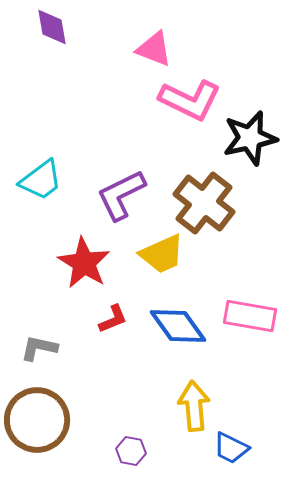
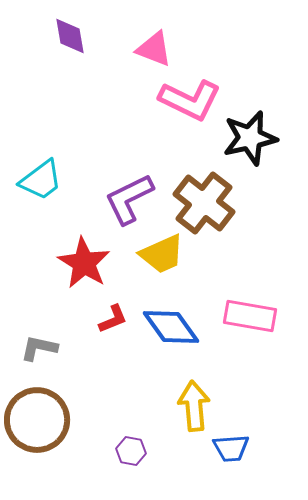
purple diamond: moved 18 px right, 9 px down
purple L-shape: moved 8 px right, 4 px down
blue diamond: moved 7 px left, 1 px down
blue trapezoid: rotated 30 degrees counterclockwise
